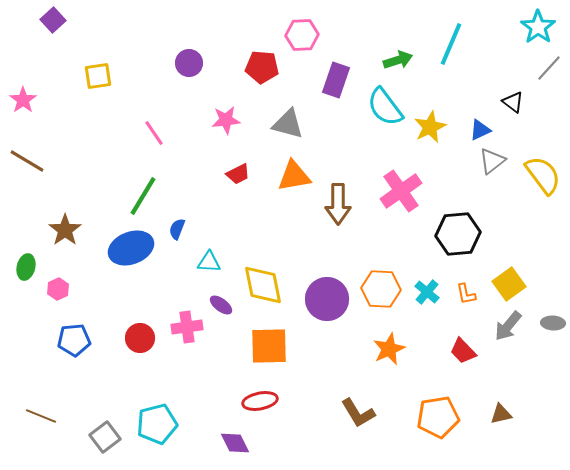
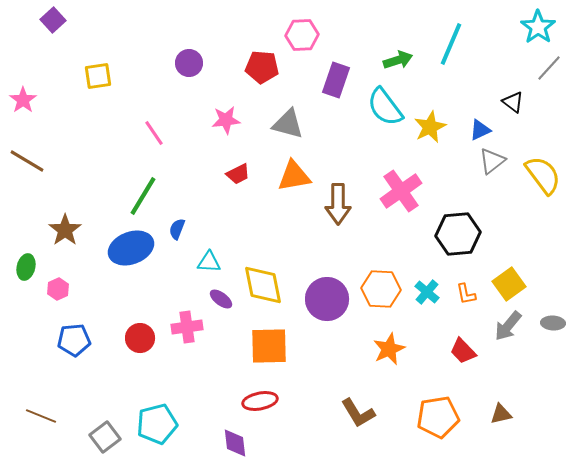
purple ellipse at (221, 305): moved 6 px up
purple diamond at (235, 443): rotated 20 degrees clockwise
